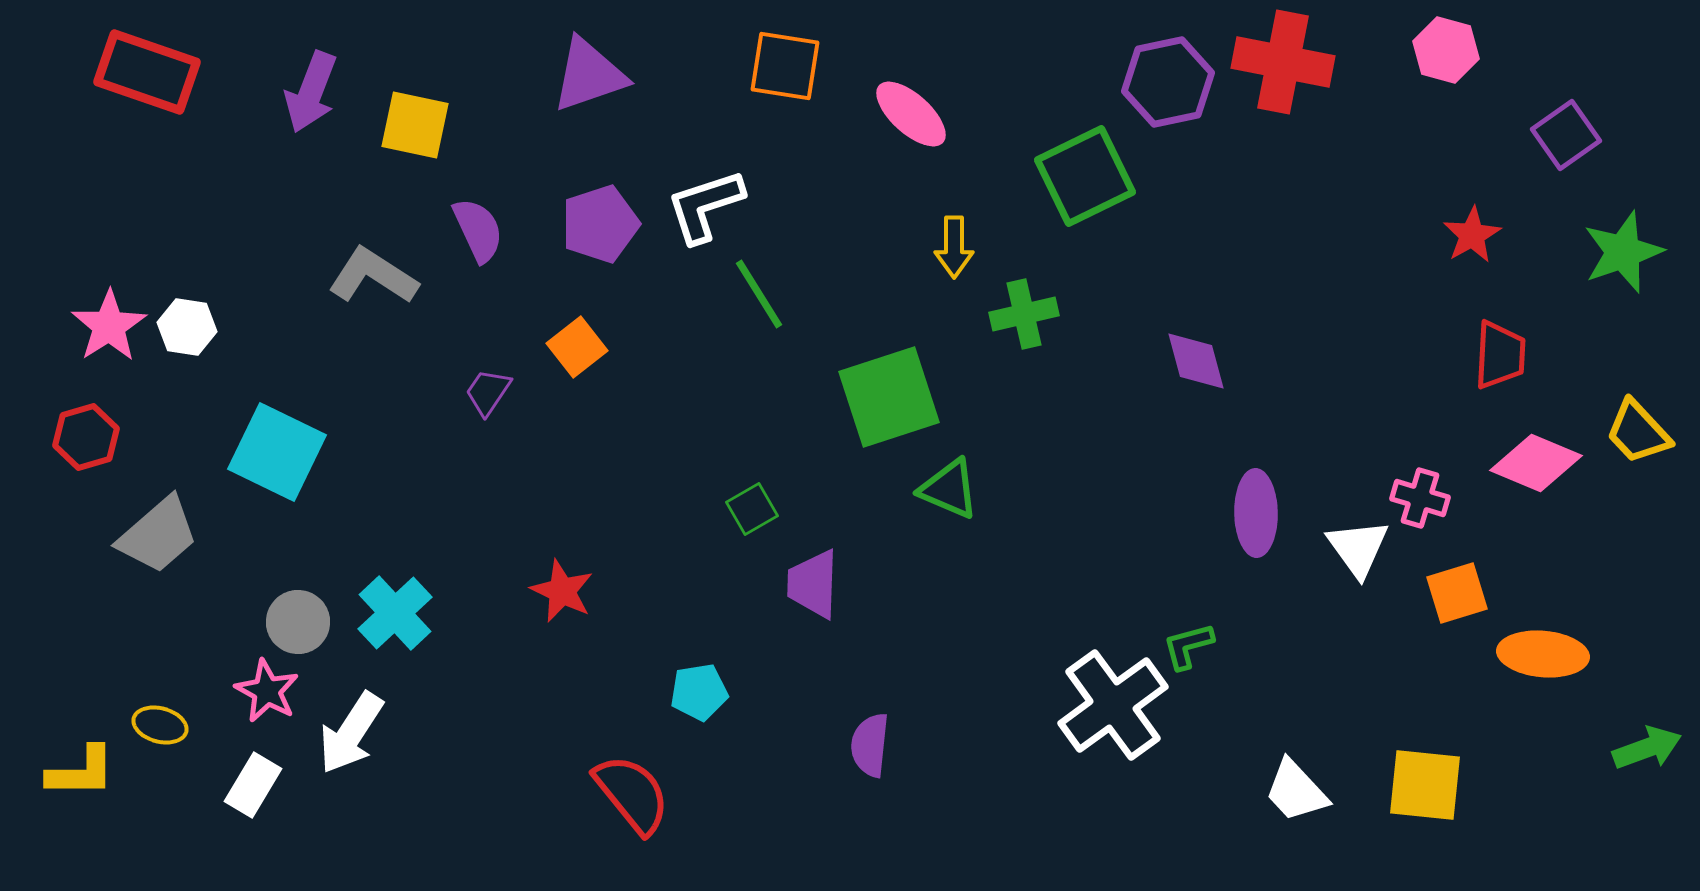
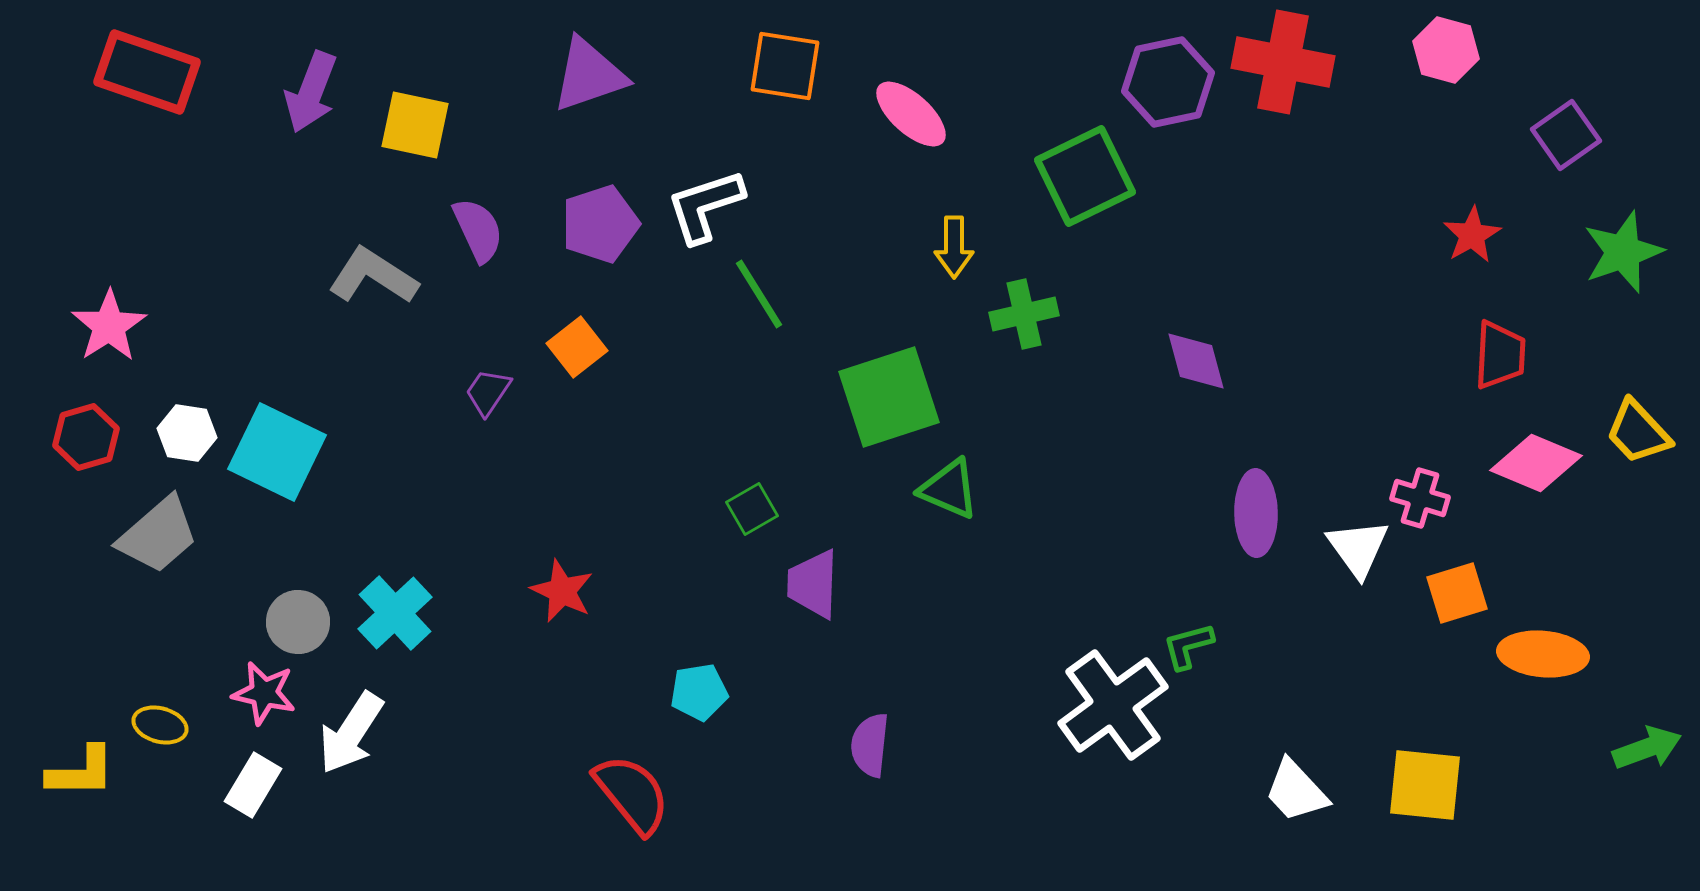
white hexagon at (187, 327): moved 106 px down
pink star at (267, 691): moved 3 px left, 2 px down; rotated 16 degrees counterclockwise
